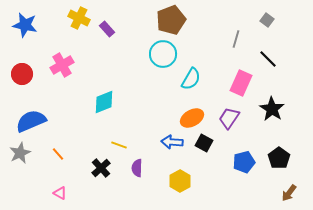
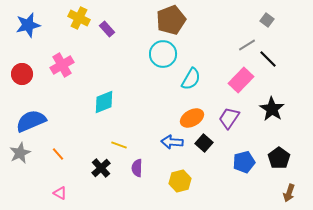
blue star: moved 3 px right; rotated 25 degrees counterclockwise
gray line: moved 11 px right, 6 px down; rotated 42 degrees clockwise
pink rectangle: moved 3 px up; rotated 20 degrees clockwise
black square: rotated 12 degrees clockwise
yellow hexagon: rotated 15 degrees clockwise
brown arrow: rotated 18 degrees counterclockwise
